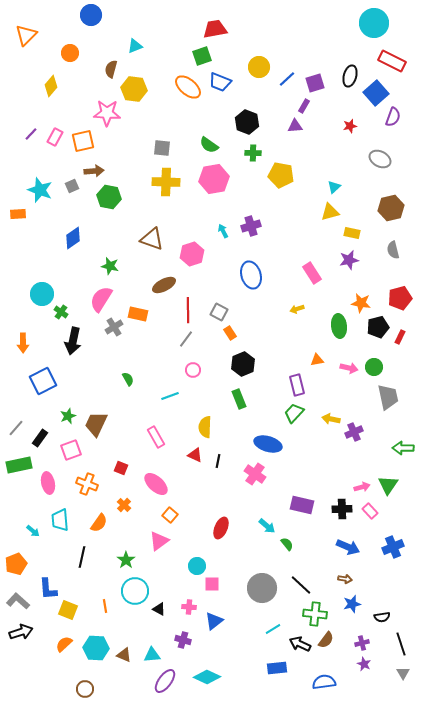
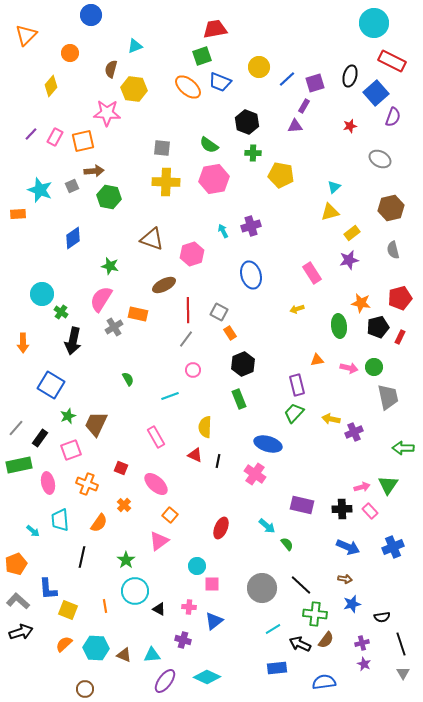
yellow rectangle at (352, 233): rotated 49 degrees counterclockwise
blue square at (43, 381): moved 8 px right, 4 px down; rotated 32 degrees counterclockwise
